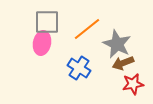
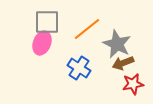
pink ellipse: rotated 10 degrees clockwise
